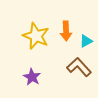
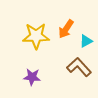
orange arrow: moved 2 px up; rotated 36 degrees clockwise
yellow star: rotated 24 degrees counterclockwise
purple star: rotated 24 degrees counterclockwise
